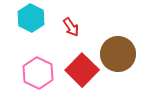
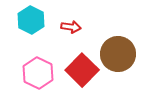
cyan hexagon: moved 2 px down
red arrow: rotated 48 degrees counterclockwise
